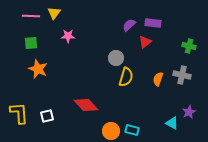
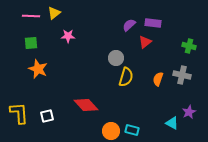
yellow triangle: rotated 16 degrees clockwise
